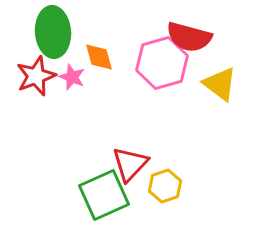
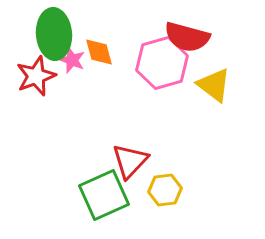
green ellipse: moved 1 px right, 2 px down
red semicircle: moved 2 px left
orange diamond: moved 5 px up
pink star: moved 17 px up
yellow triangle: moved 6 px left, 1 px down
red triangle: moved 3 px up
yellow hexagon: moved 4 px down; rotated 12 degrees clockwise
